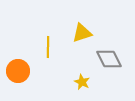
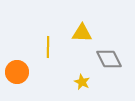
yellow triangle: rotated 20 degrees clockwise
orange circle: moved 1 px left, 1 px down
